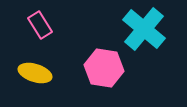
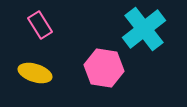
cyan cross: rotated 12 degrees clockwise
